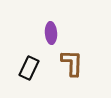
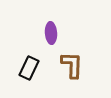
brown L-shape: moved 2 px down
